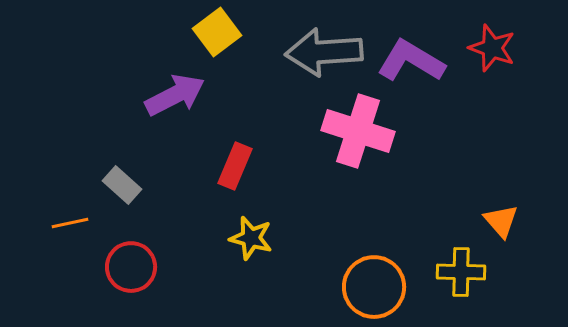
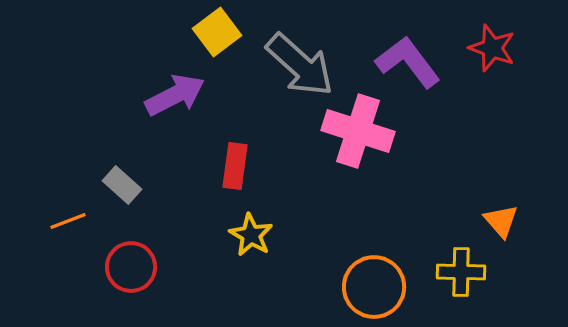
gray arrow: moved 24 px left, 13 px down; rotated 134 degrees counterclockwise
purple L-shape: moved 3 px left, 1 px down; rotated 22 degrees clockwise
red rectangle: rotated 15 degrees counterclockwise
orange line: moved 2 px left, 2 px up; rotated 9 degrees counterclockwise
yellow star: moved 3 px up; rotated 15 degrees clockwise
